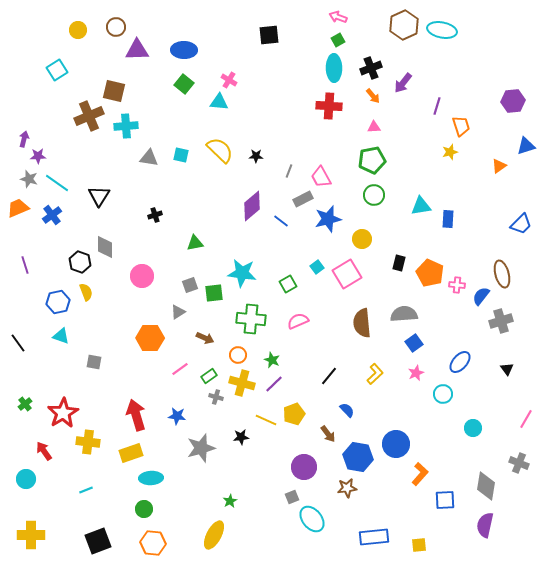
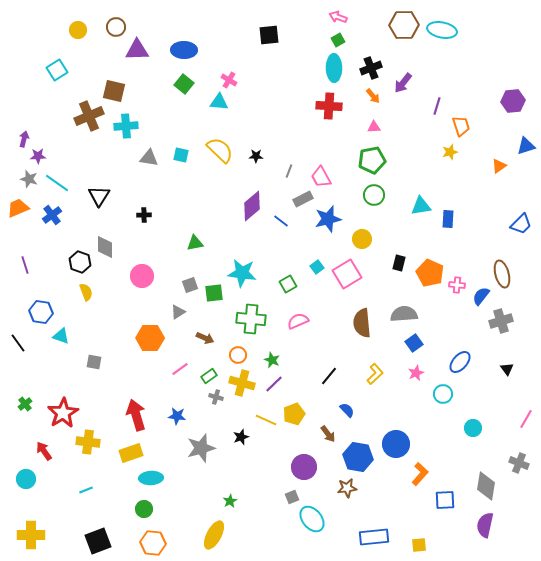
brown hexagon at (404, 25): rotated 24 degrees clockwise
black cross at (155, 215): moved 11 px left; rotated 16 degrees clockwise
blue hexagon at (58, 302): moved 17 px left, 10 px down; rotated 20 degrees clockwise
black star at (241, 437): rotated 14 degrees counterclockwise
